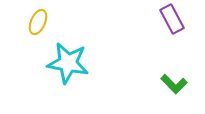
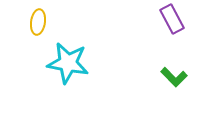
yellow ellipse: rotated 15 degrees counterclockwise
green L-shape: moved 7 px up
